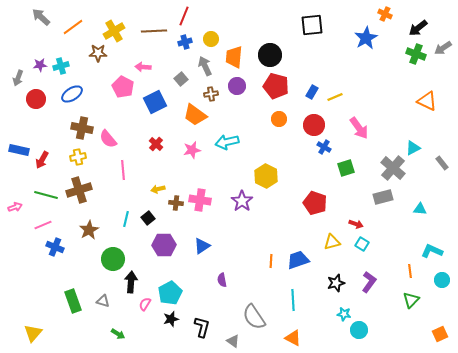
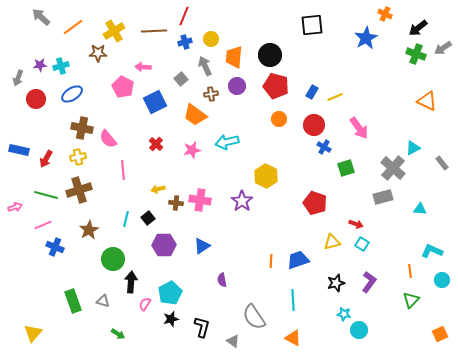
red arrow at (42, 160): moved 4 px right, 1 px up
